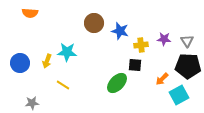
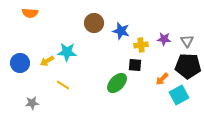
blue star: moved 1 px right
yellow arrow: rotated 40 degrees clockwise
